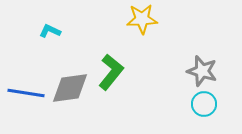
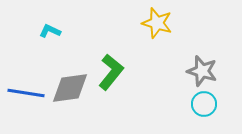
yellow star: moved 15 px right, 4 px down; rotated 20 degrees clockwise
